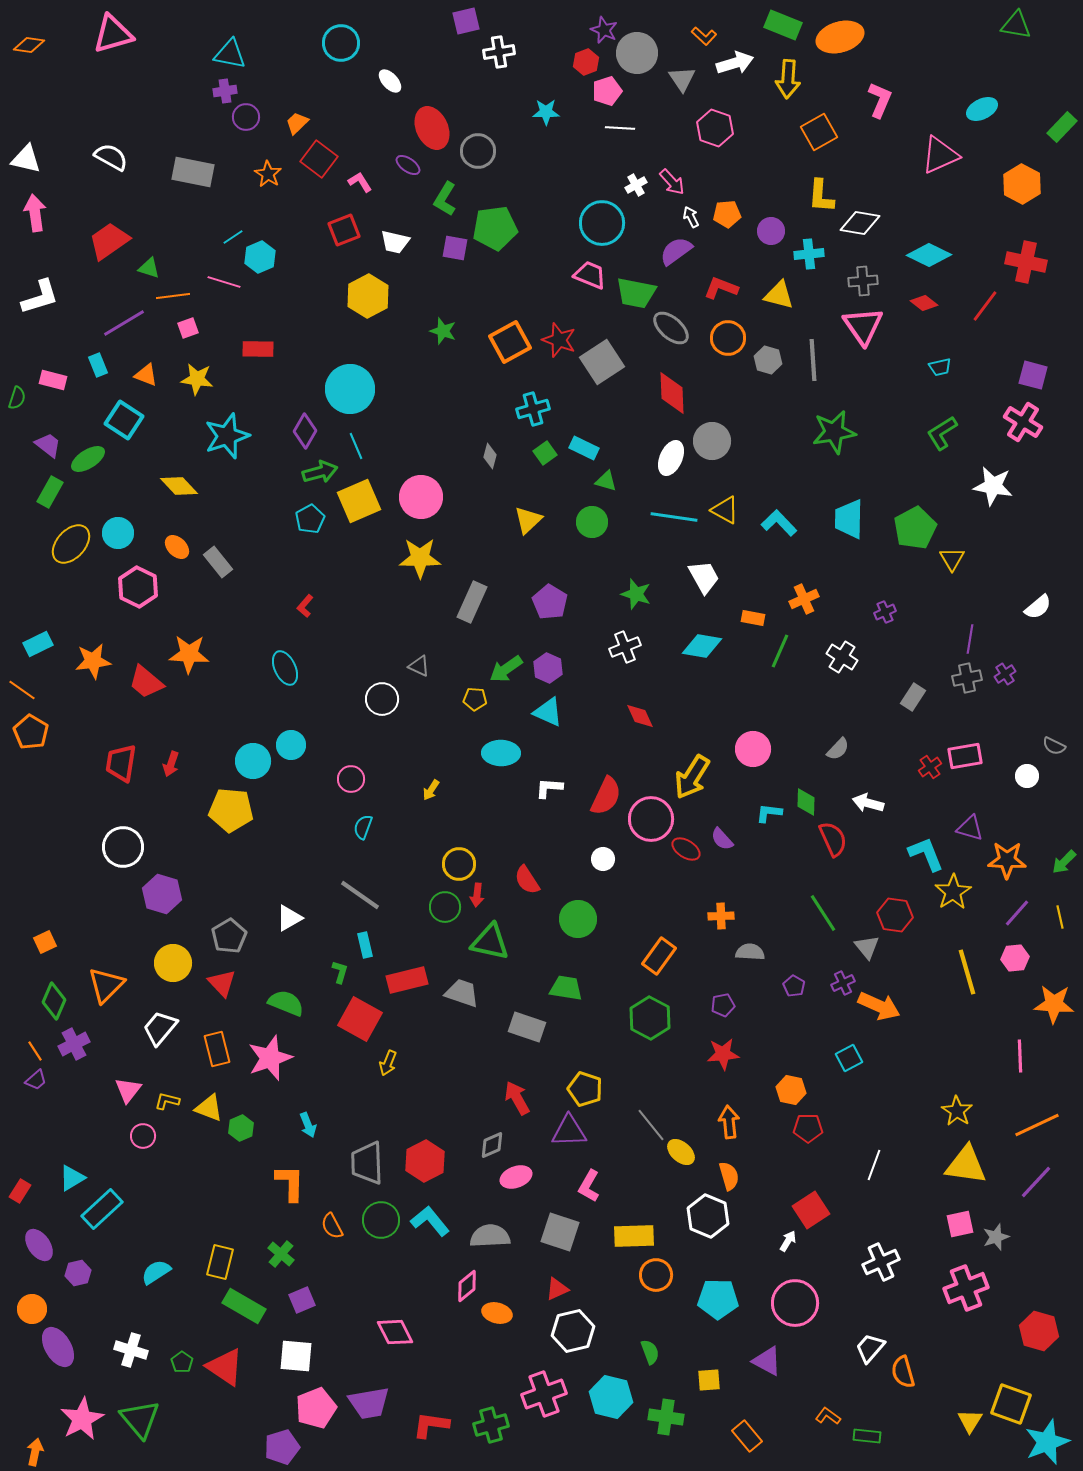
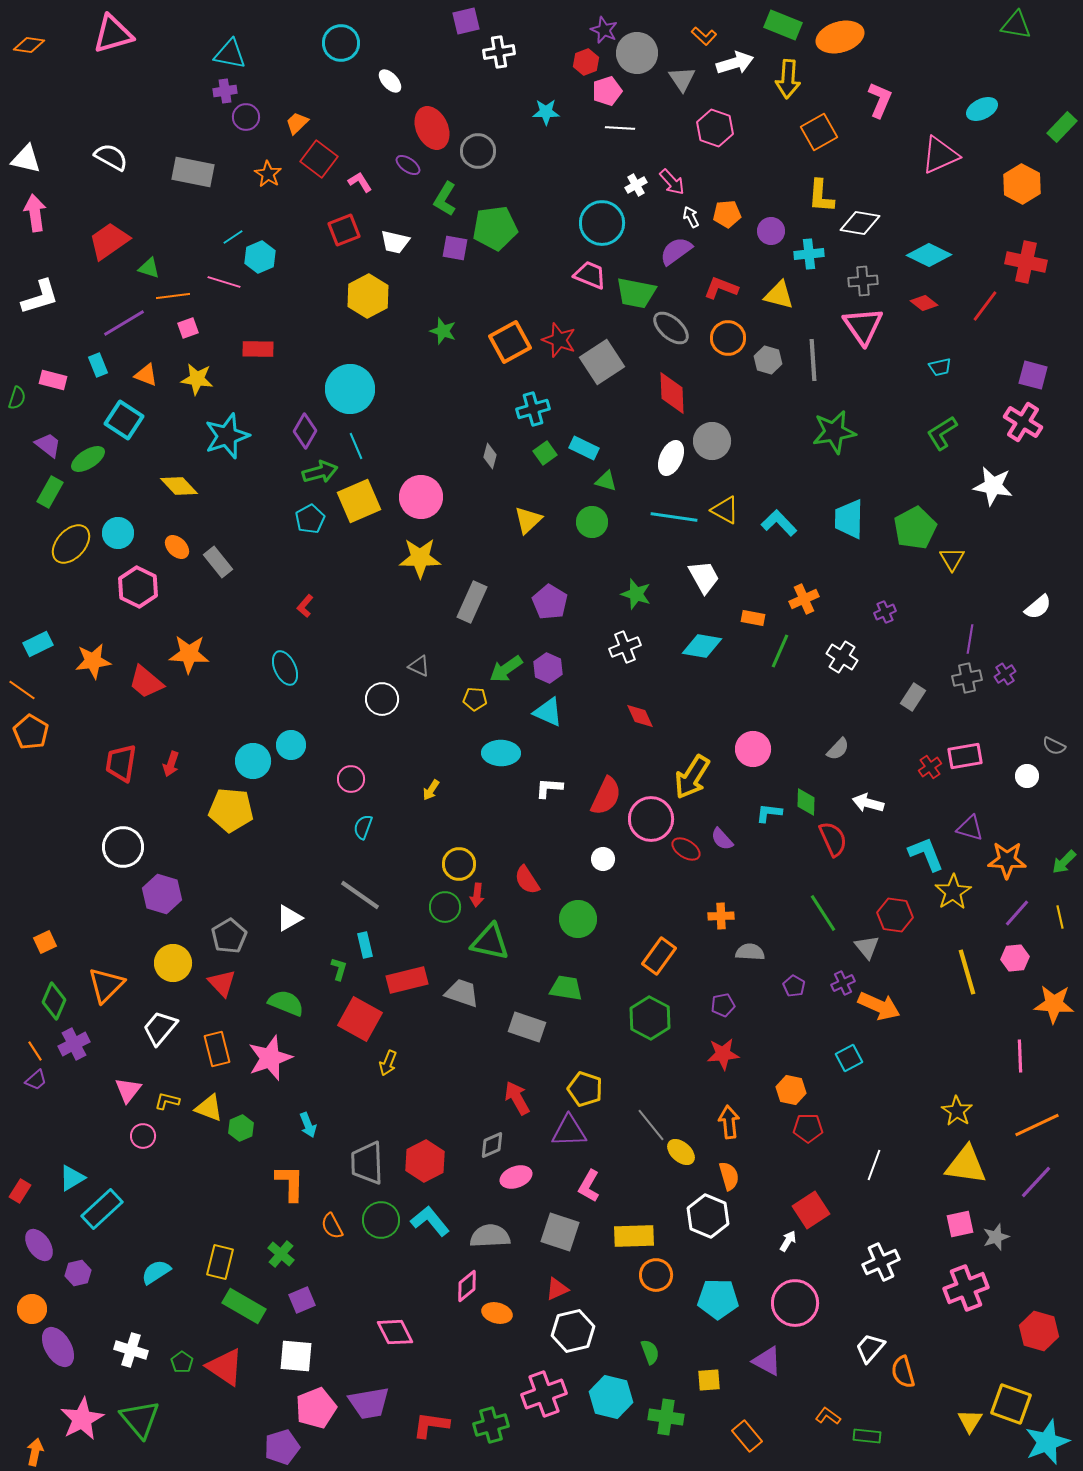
green L-shape at (340, 972): moved 1 px left, 3 px up
